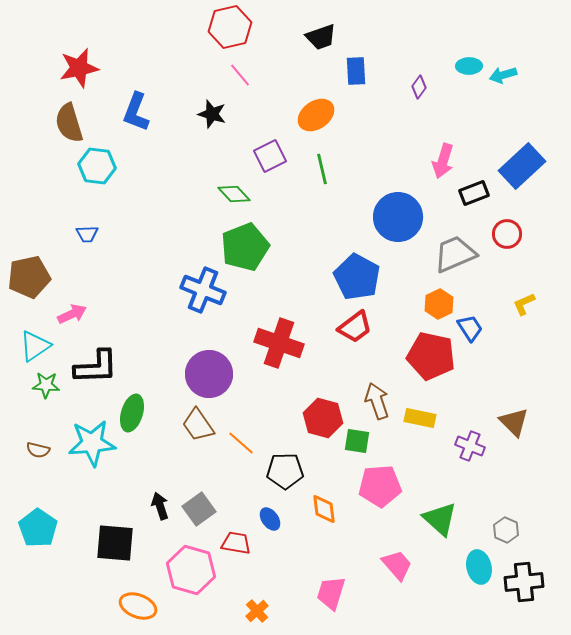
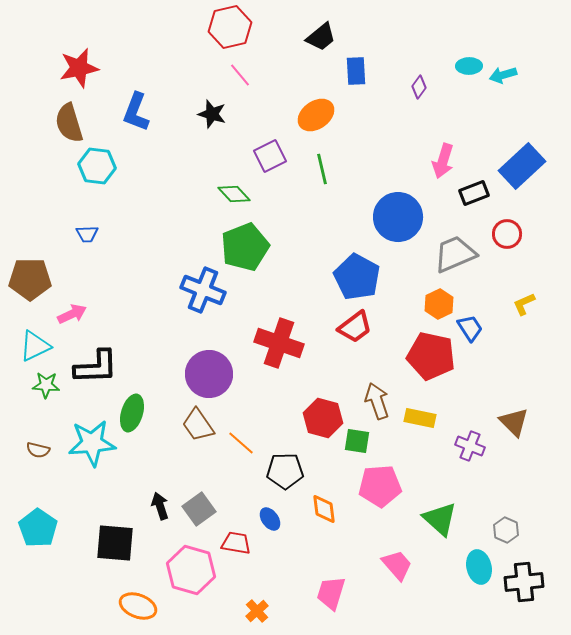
black trapezoid at (321, 37): rotated 20 degrees counterclockwise
brown pentagon at (29, 277): moved 1 px right, 2 px down; rotated 12 degrees clockwise
cyan triangle at (35, 346): rotated 8 degrees clockwise
